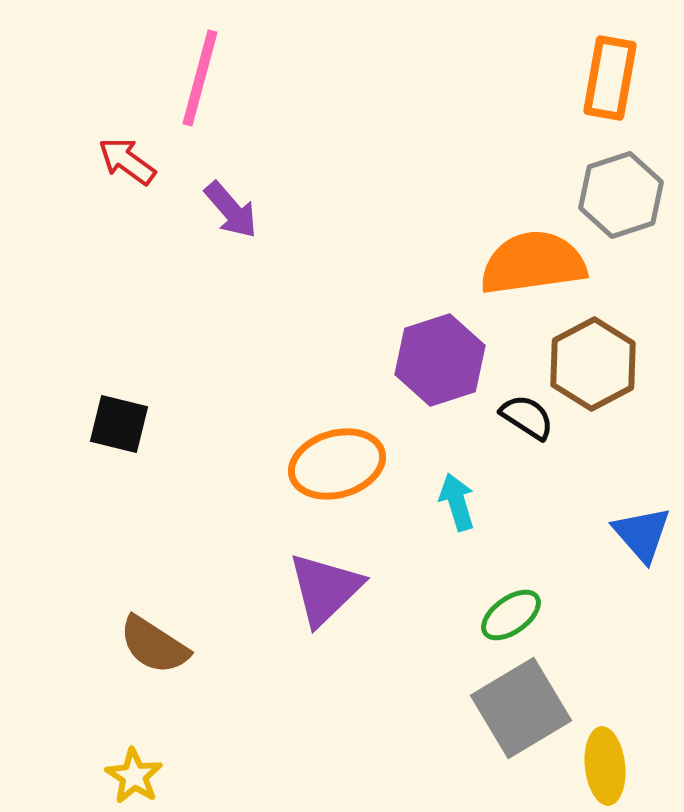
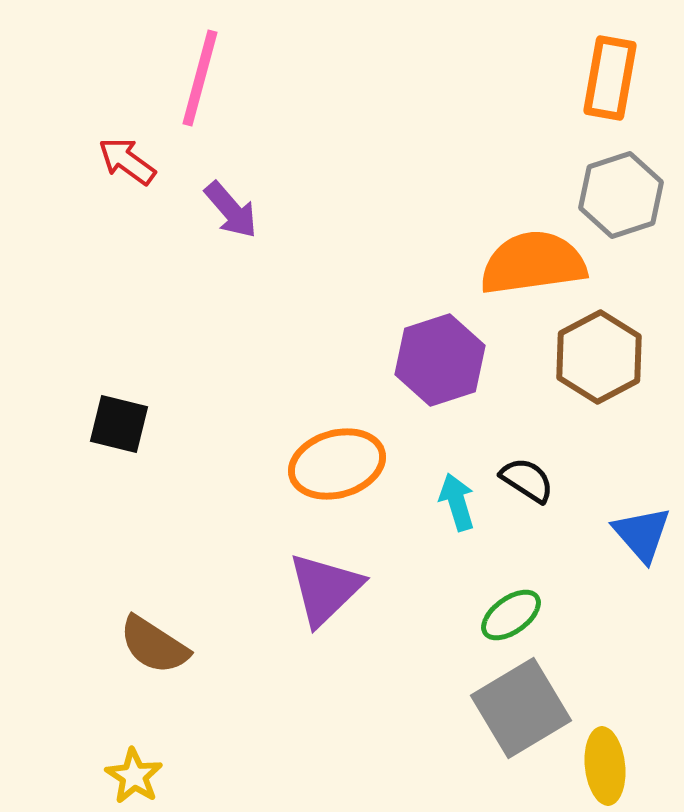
brown hexagon: moved 6 px right, 7 px up
black semicircle: moved 63 px down
